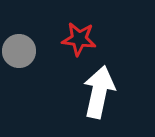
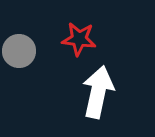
white arrow: moved 1 px left
